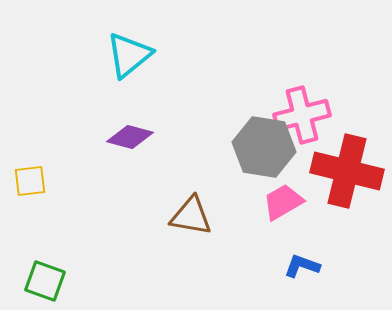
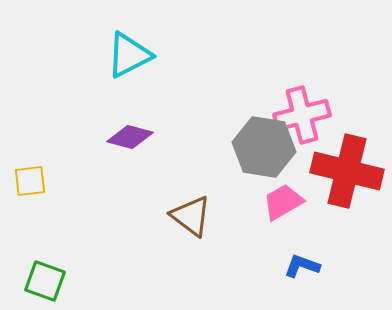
cyan triangle: rotated 12 degrees clockwise
brown triangle: rotated 27 degrees clockwise
